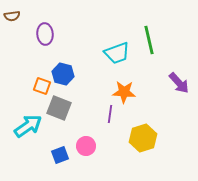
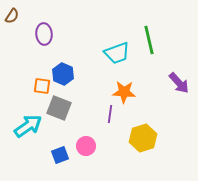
brown semicircle: rotated 49 degrees counterclockwise
purple ellipse: moved 1 px left
blue hexagon: rotated 10 degrees clockwise
orange square: rotated 12 degrees counterclockwise
